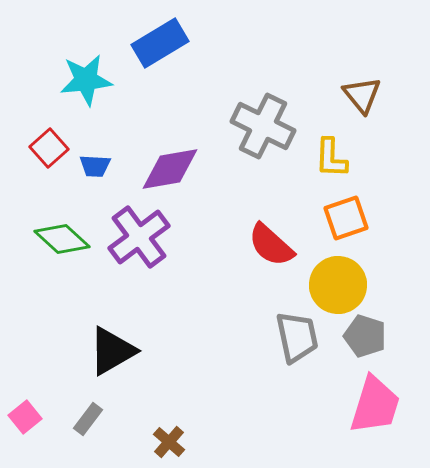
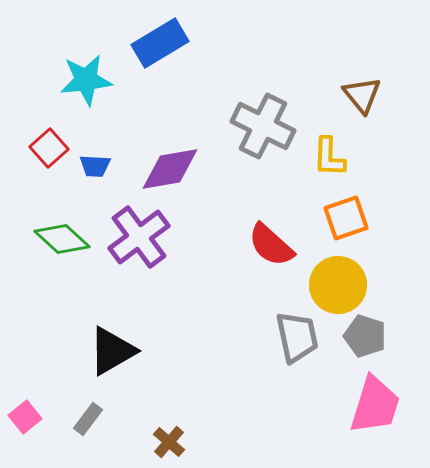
yellow L-shape: moved 2 px left, 1 px up
